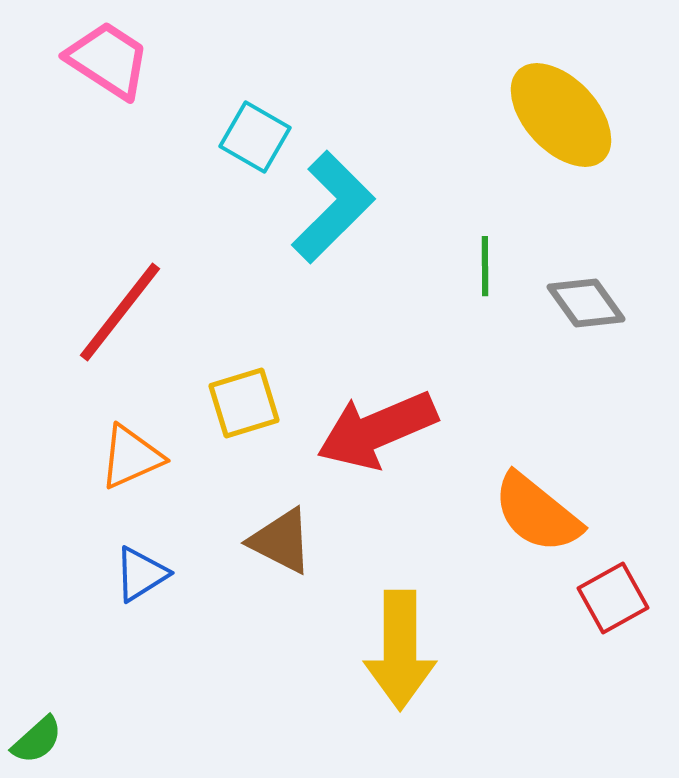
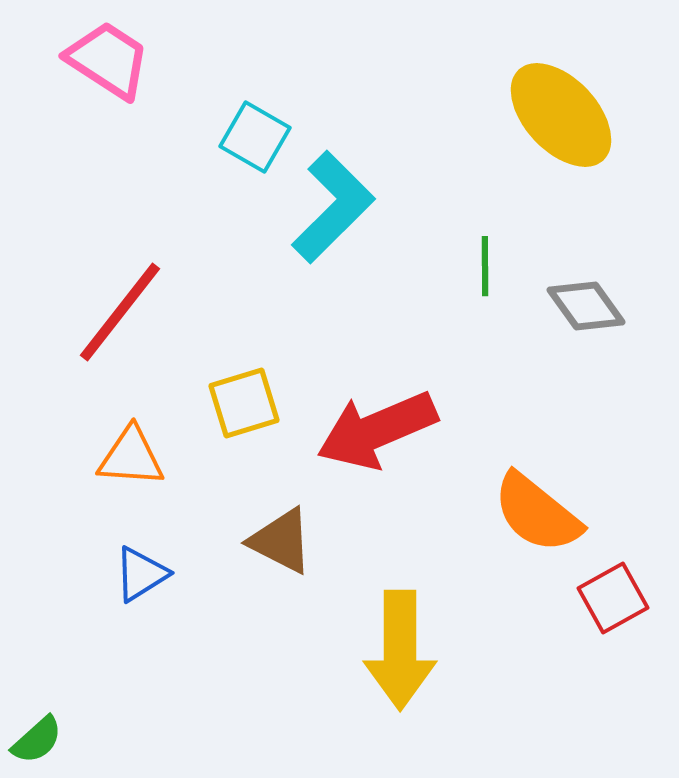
gray diamond: moved 3 px down
orange triangle: rotated 28 degrees clockwise
